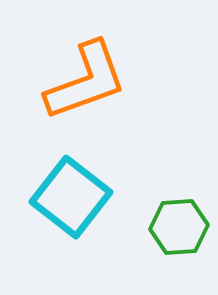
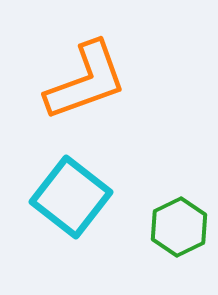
green hexagon: rotated 22 degrees counterclockwise
